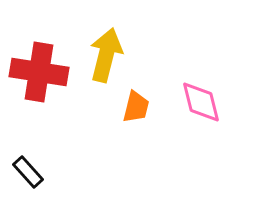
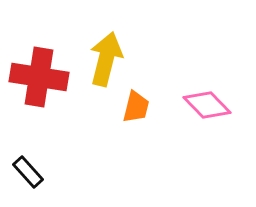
yellow arrow: moved 4 px down
red cross: moved 5 px down
pink diamond: moved 6 px right, 3 px down; rotated 30 degrees counterclockwise
